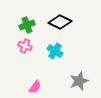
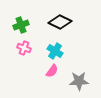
green cross: moved 6 px left
pink cross: moved 1 px left, 2 px down
gray star: rotated 18 degrees clockwise
pink semicircle: moved 17 px right, 16 px up
